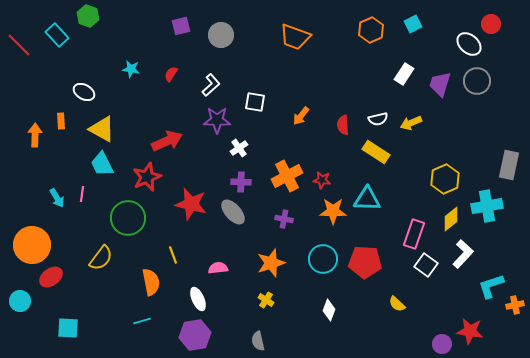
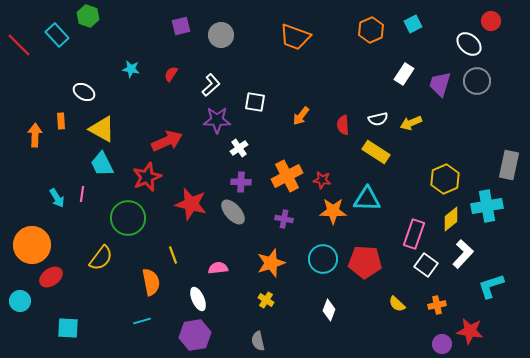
red circle at (491, 24): moved 3 px up
orange cross at (515, 305): moved 78 px left
